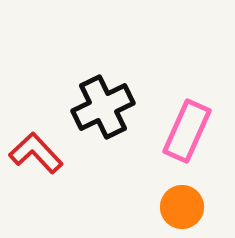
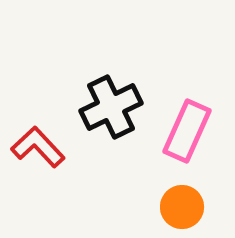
black cross: moved 8 px right
red L-shape: moved 2 px right, 6 px up
